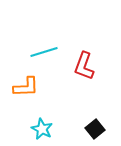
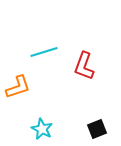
orange L-shape: moved 8 px left; rotated 16 degrees counterclockwise
black square: moved 2 px right; rotated 18 degrees clockwise
